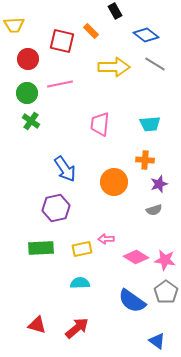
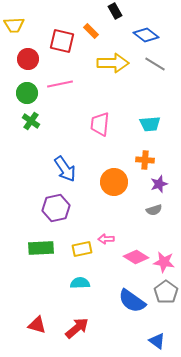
yellow arrow: moved 1 px left, 4 px up
pink star: moved 1 px left, 2 px down
